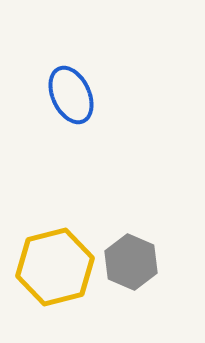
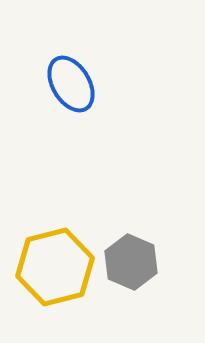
blue ellipse: moved 11 px up; rotated 6 degrees counterclockwise
